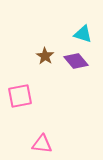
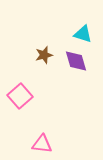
brown star: moved 1 px left, 1 px up; rotated 24 degrees clockwise
purple diamond: rotated 25 degrees clockwise
pink square: rotated 30 degrees counterclockwise
